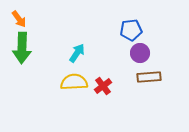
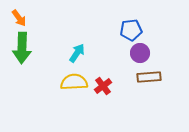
orange arrow: moved 1 px up
